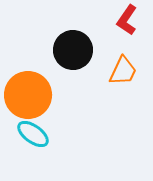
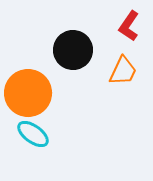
red L-shape: moved 2 px right, 6 px down
orange circle: moved 2 px up
